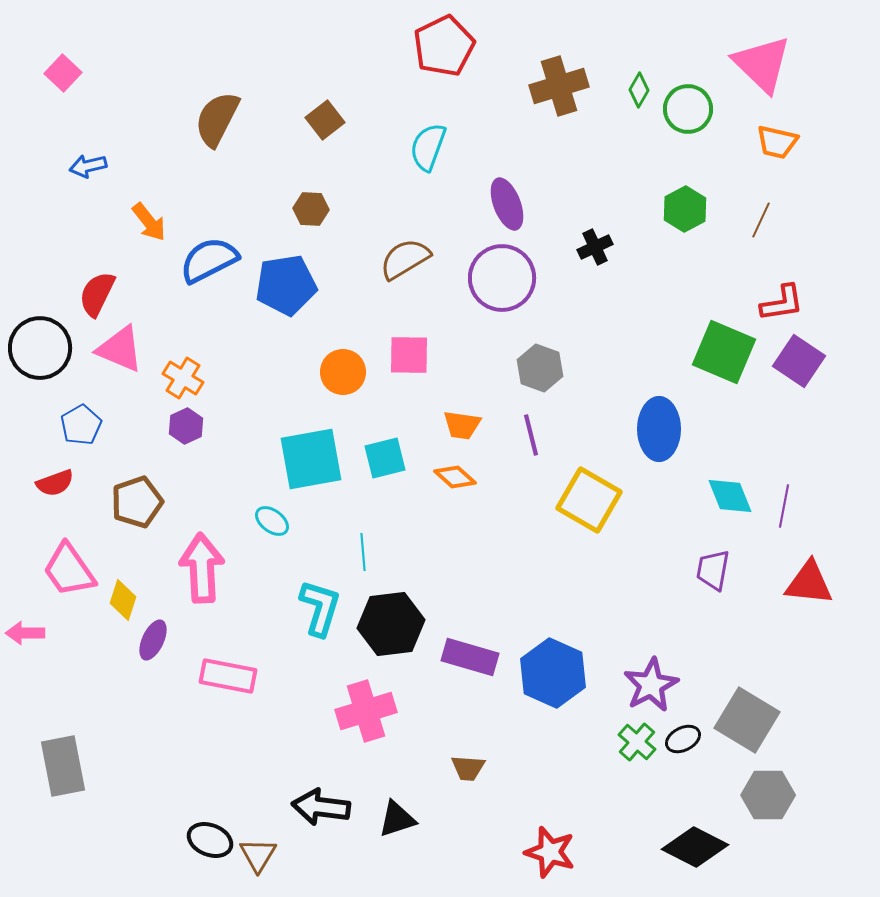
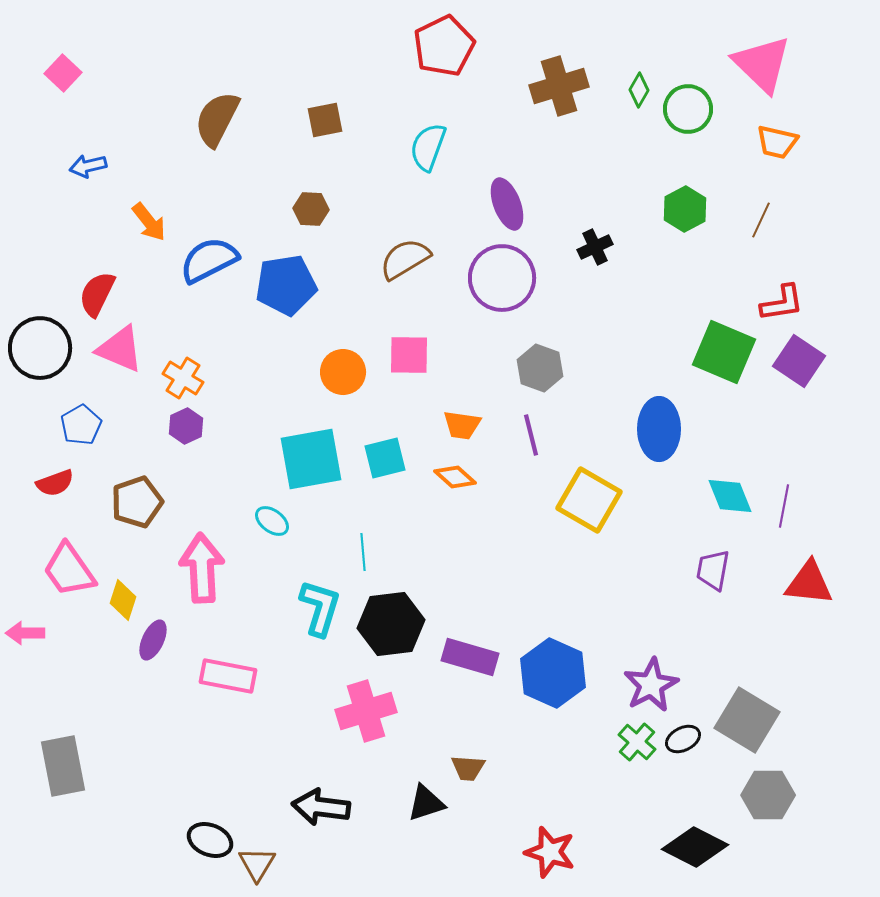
brown square at (325, 120): rotated 27 degrees clockwise
black triangle at (397, 819): moved 29 px right, 16 px up
brown triangle at (258, 855): moved 1 px left, 9 px down
